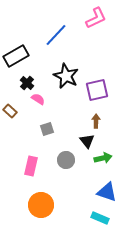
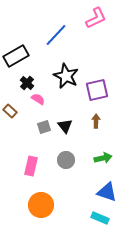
gray square: moved 3 px left, 2 px up
black triangle: moved 22 px left, 15 px up
